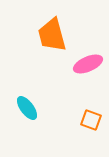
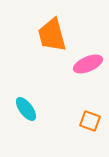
cyan ellipse: moved 1 px left, 1 px down
orange square: moved 1 px left, 1 px down
